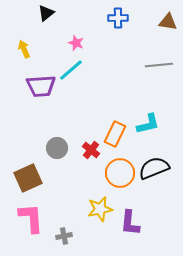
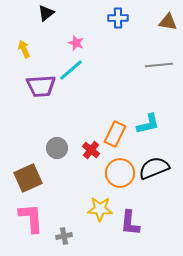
yellow star: rotated 15 degrees clockwise
